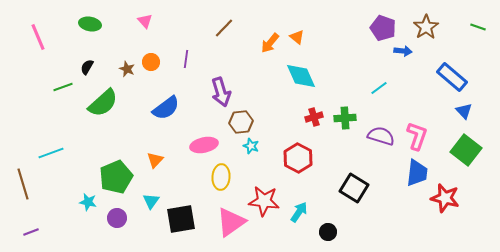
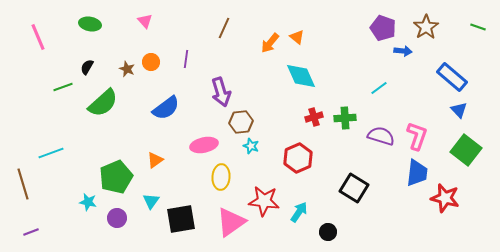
brown line at (224, 28): rotated 20 degrees counterclockwise
blue triangle at (464, 111): moved 5 px left, 1 px up
red hexagon at (298, 158): rotated 8 degrees clockwise
orange triangle at (155, 160): rotated 12 degrees clockwise
